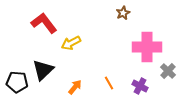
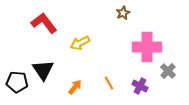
yellow arrow: moved 9 px right
black triangle: rotated 20 degrees counterclockwise
